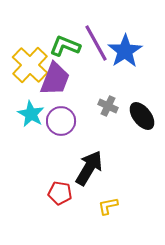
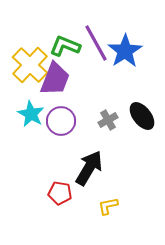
gray cross: moved 14 px down; rotated 36 degrees clockwise
